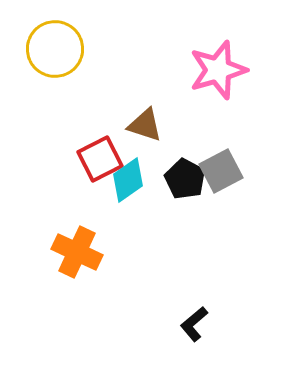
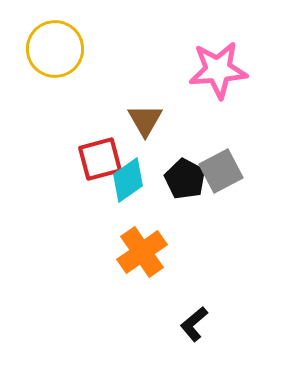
pink star: rotated 12 degrees clockwise
brown triangle: moved 5 px up; rotated 42 degrees clockwise
red square: rotated 12 degrees clockwise
orange cross: moved 65 px right; rotated 30 degrees clockwise
